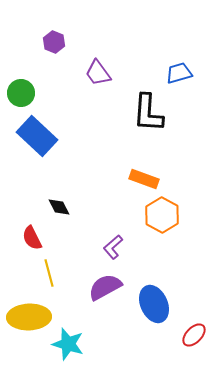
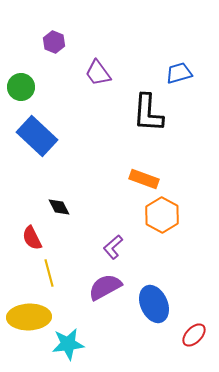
green circle: moved 6 px up
cyan star: rotated 24 degrees counterclockwise
